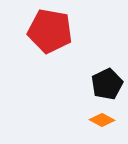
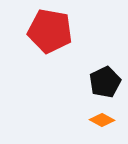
black pentagon: moved 2 px left, 2 px up
